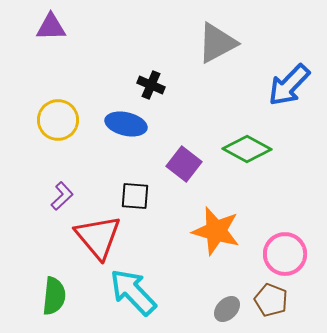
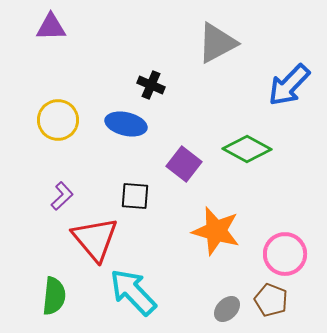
red triangle: moved 3 px left, 2 px down
